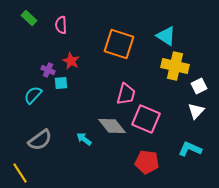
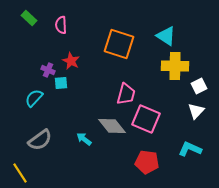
yellow cross: rotated 12 degrees counterclockwise
cyan semicircle: moved 1 px right, 3 px down
